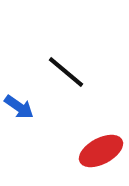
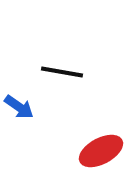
black line: moved 4 px left; rotated 30 degrees counterclockwise
